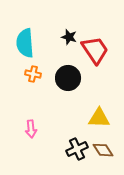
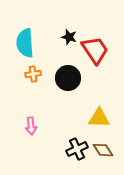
orange cross: rotated 21 degrees counterclockwise
pink arrow: moved 3 px up
